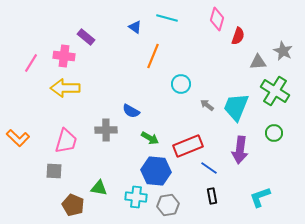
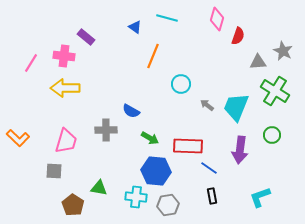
green circle: moved 2 px left, 2 px down
red rectangle: rotated 24 degrees clockwise
brown pentagon: rotated 10 degrees clockwise
